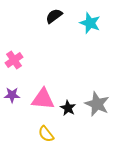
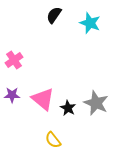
black semicircle: moved 1 px up; rotated 18 degrees counterclockwise
pink triangle: rotated 35 degrees clockwise
gray star: moved 1 px left, 1 px up
yellow semicircle: moved 7 px right, 6 px down
